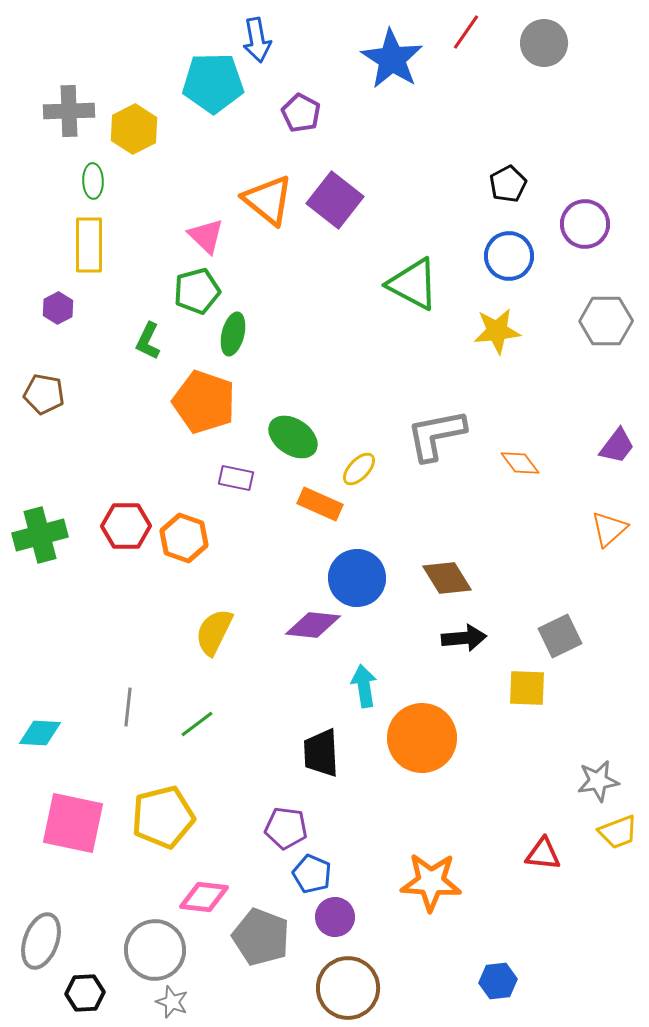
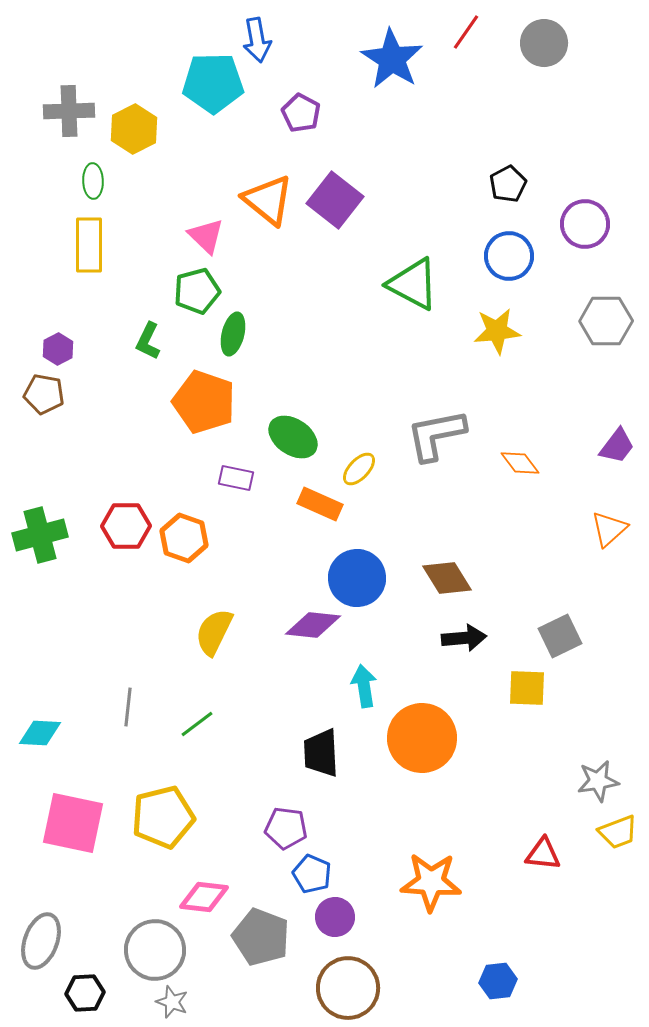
purple hexagon at (58, 308): moved 41 px down
